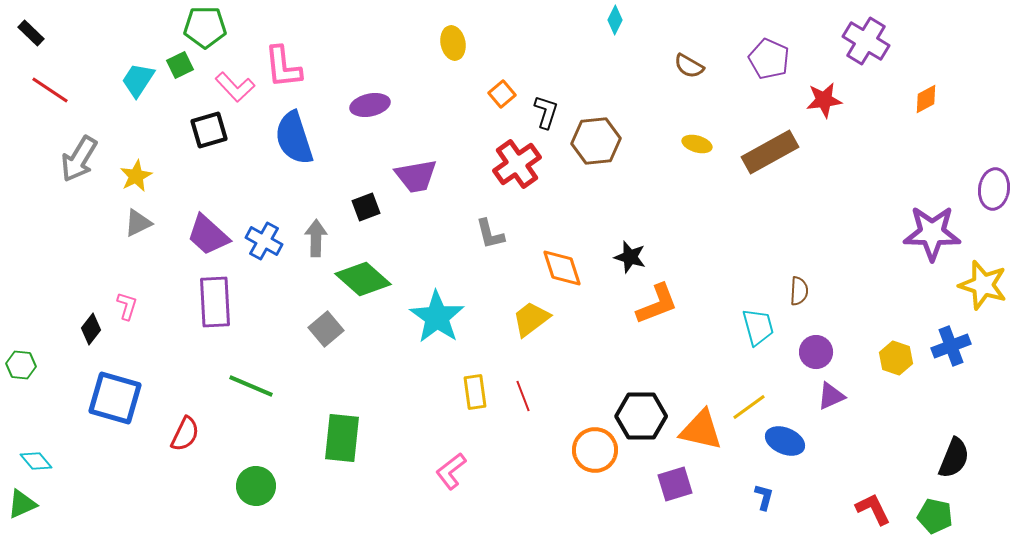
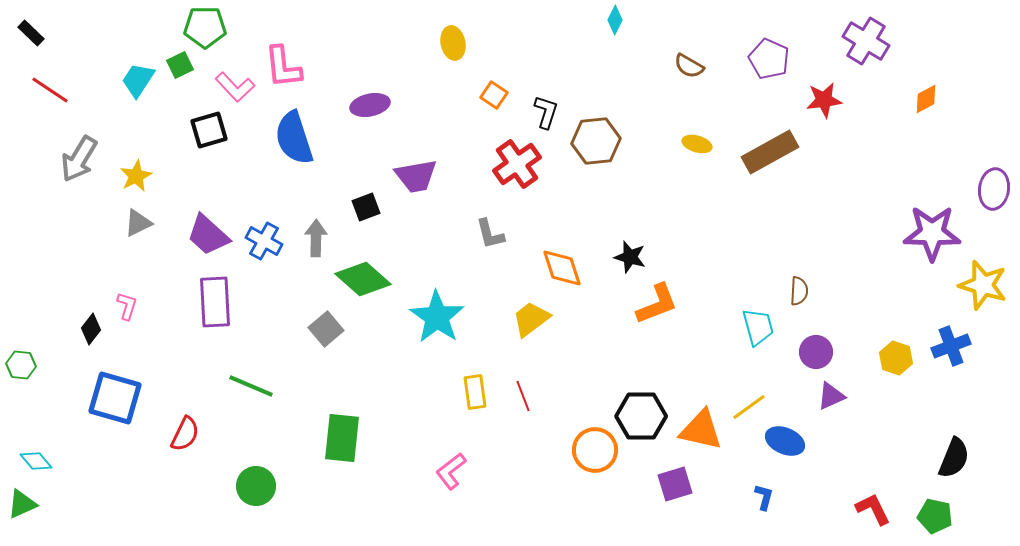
orange square at (502, 94): moved 8 px left, 1 px down; rotated 16 degrees counterclockwise
